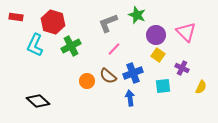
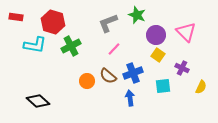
cyan L-shape: rotated 105 degrees counterclockwise
